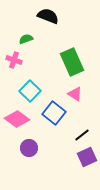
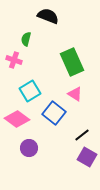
green semicircle: rotated 56 degrees counterclockwise
cyan square: rotated 15 degrees clockwise
purple square: rotated 36 degrees counterclockwise
